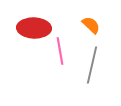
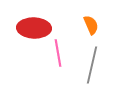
orange semicircle: rotated 24 degrees clockwise
pink line: moved 2 px left, 2 px down
